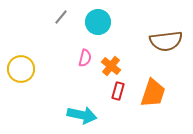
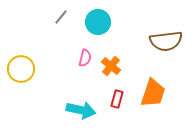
red rectangle: moved 1 px left, 8 px down
cyan arrow: moved 1 px left, 5 px up
